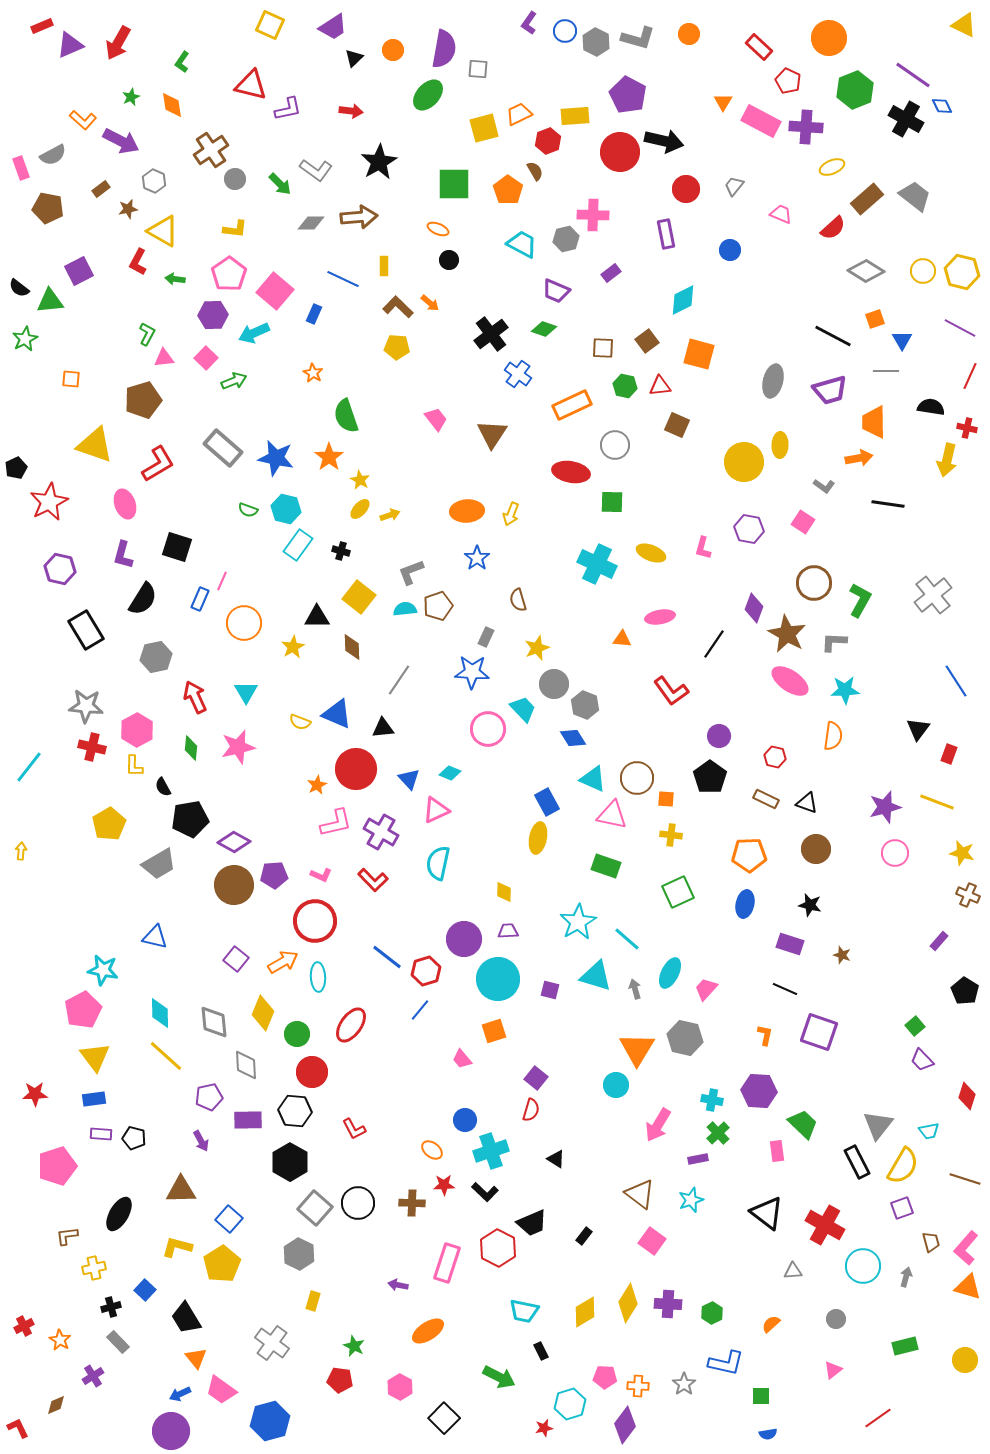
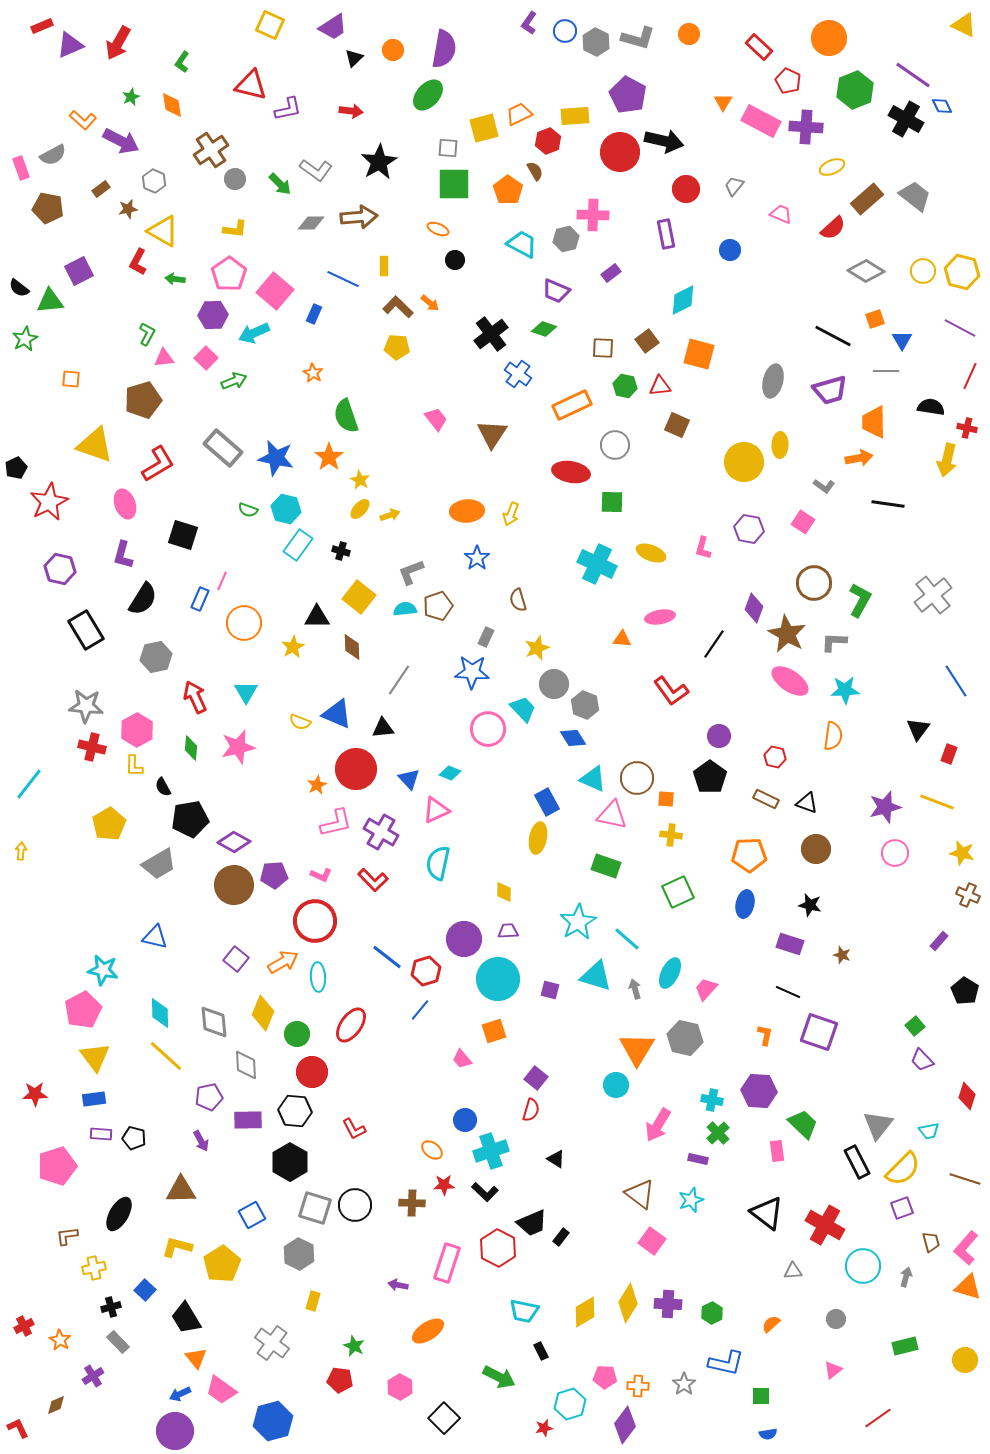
gray square at (478, 69): moved 30 px left, 79 px down
black circle at (449, 260): moved 6 px right
black square at (177, 547): moved 6 px right, 12 px up
cyan line at (29, 767): moved 17 px down
black line at (785, 989): moved 3 px right, 3 px down
purple rectangle at (698, 1159): rotated 24 degrees clockwise
yellow semicircle at (903, 1166): moved 3 px down; rotated 15 degrees clockwise
black circle at (358, 1203): moved 3 px left, 2 px down
gray square at (315, 1208): rotated 24 degrees counterclockwise
blue square at (229, 1219): moved 23 px right, 4 px up; rotated 20 degrees clockwise
black rectangle at (584, 1236): moved 23 px left, 1 px down
blue hexagon at (270, 1421): moved 3 px right
purple circle at (171, 1431): moved 4 px right
